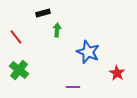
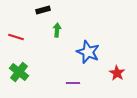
black rectangle: moved 3 px up
red line: rotated 35 degrees counterclockwise
green cross: moved 2 px down
purple line: moved 4 px up
